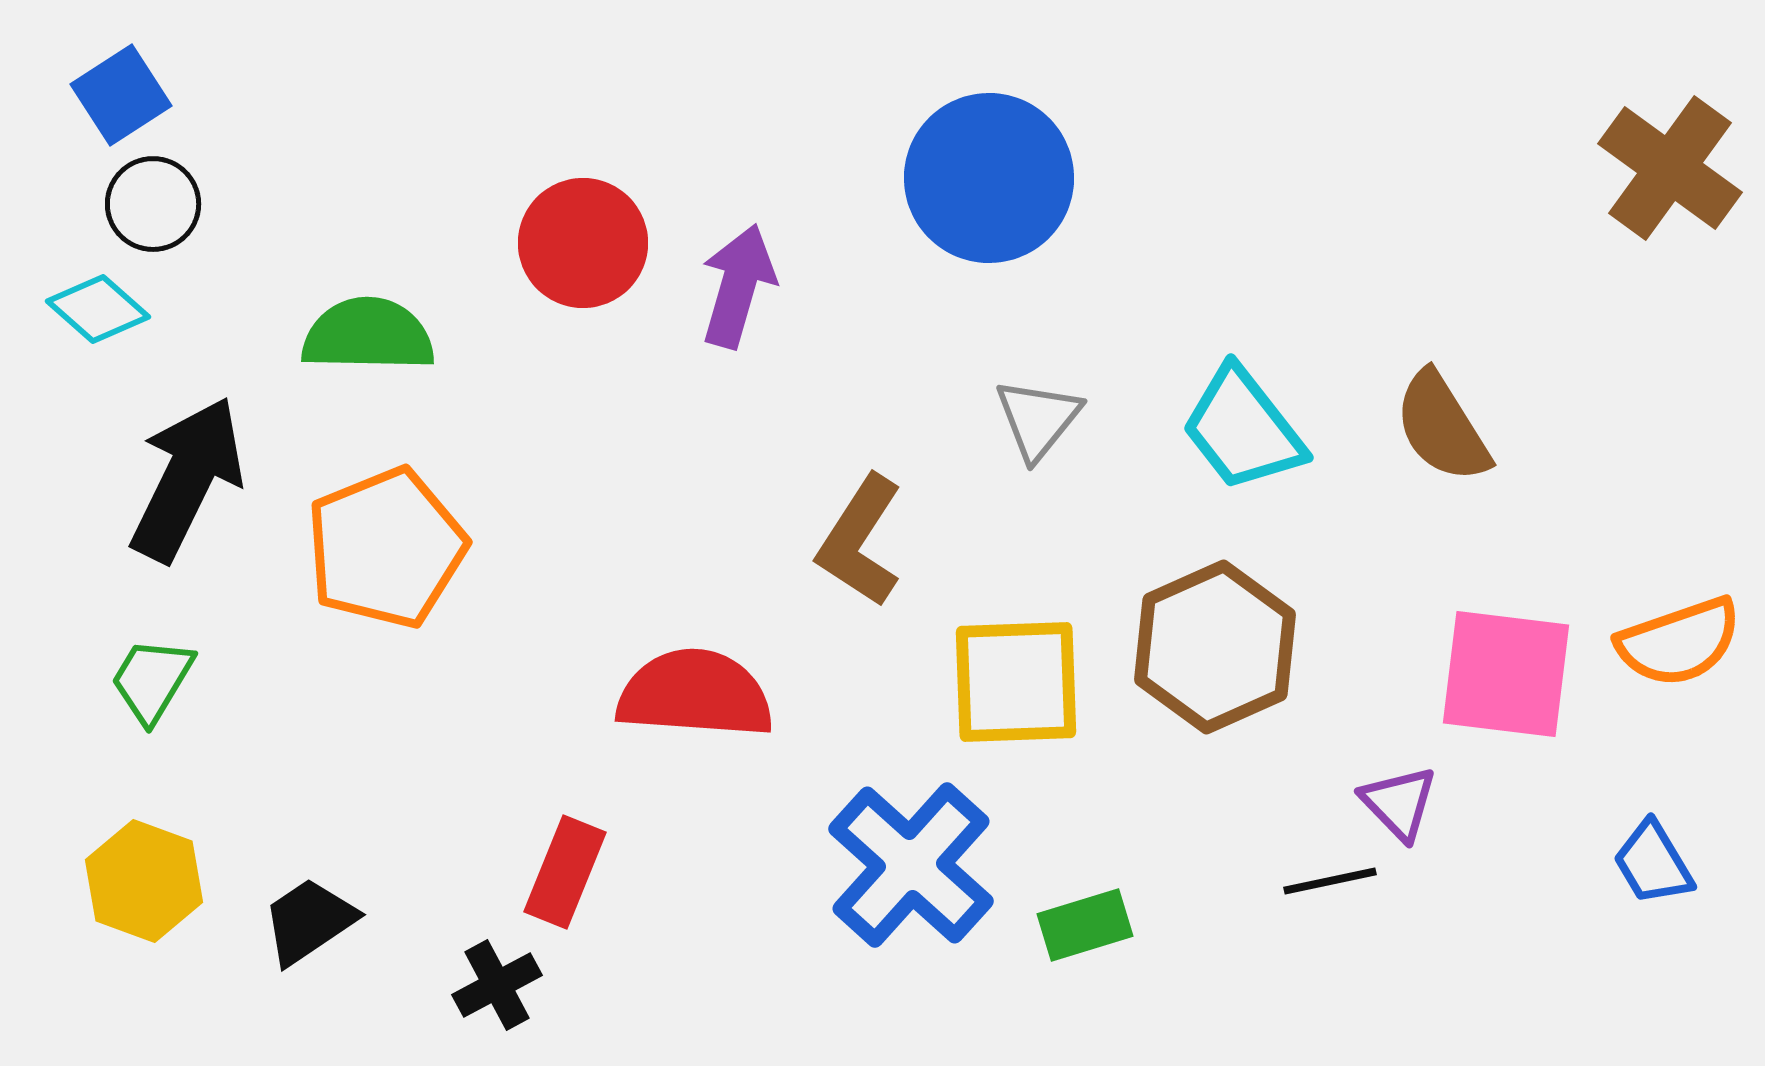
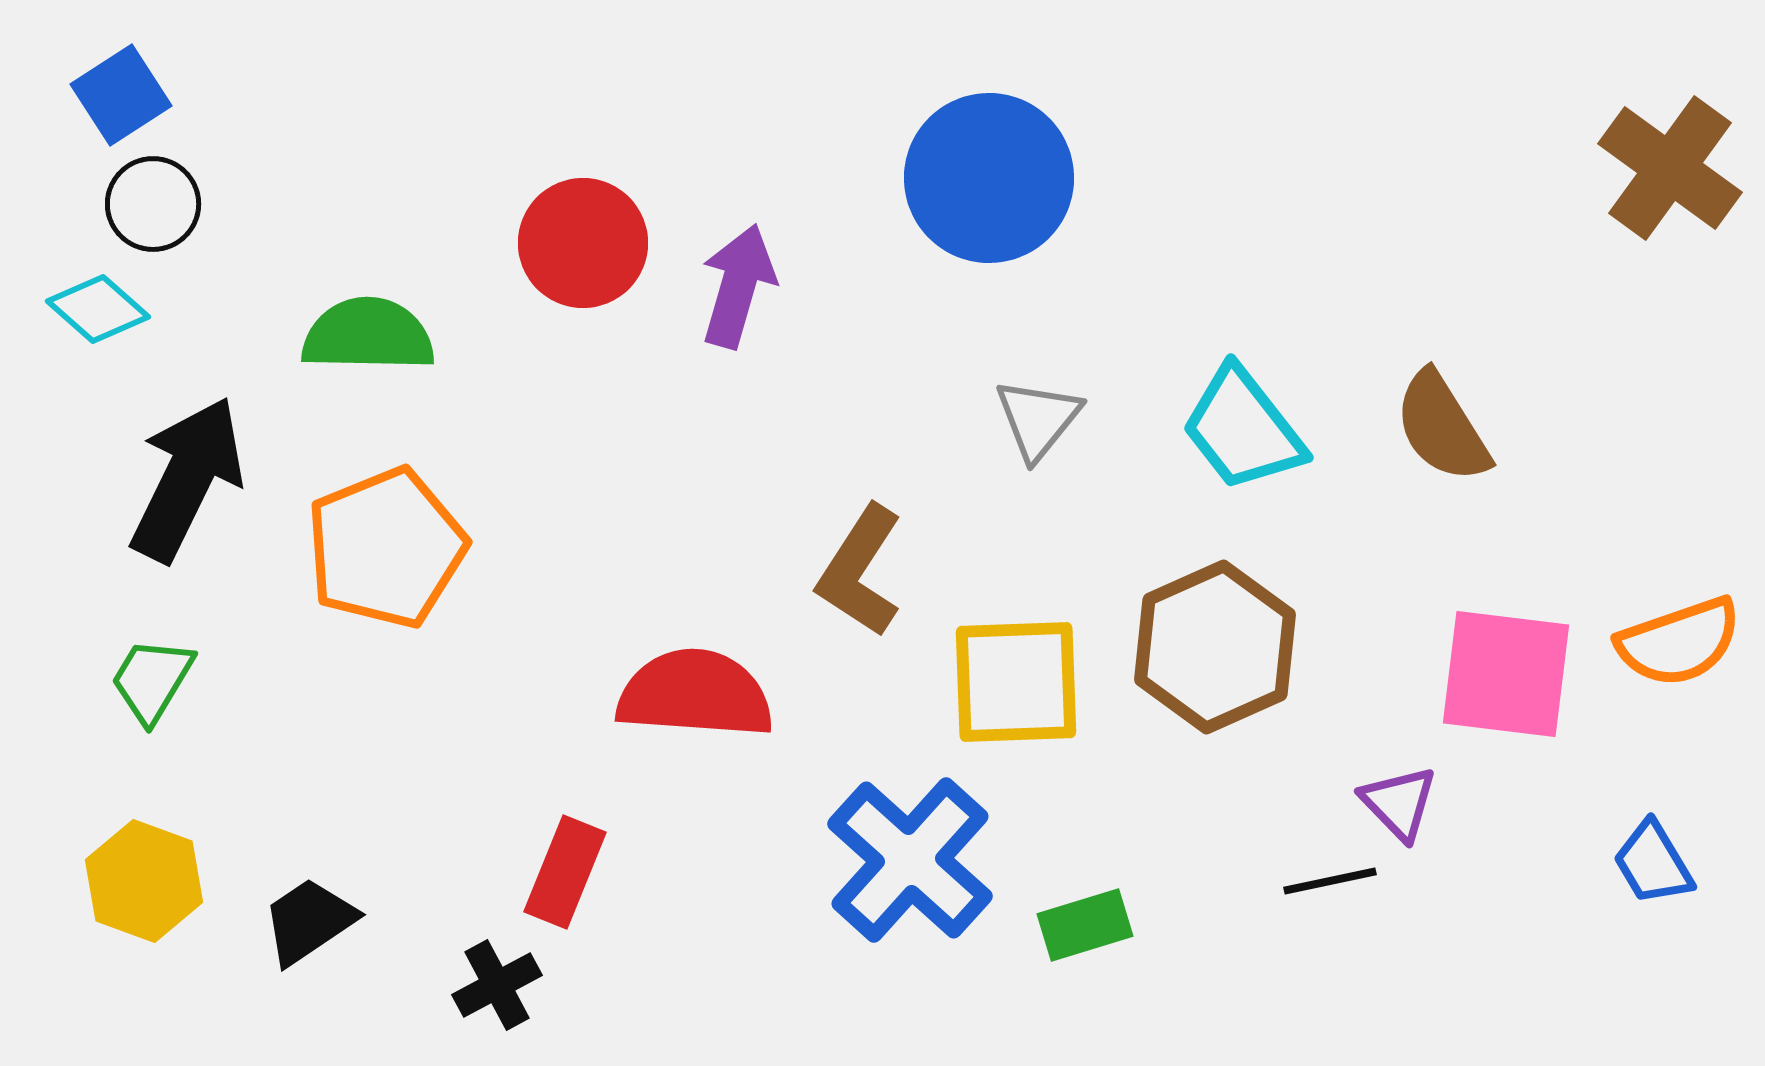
brown L-shape: moved 30 px down
blue cross: moved 1 px left, 5 px up
